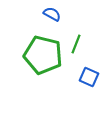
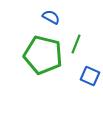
blue semicircle: moved 1 px left, 3 px down
blue square: moved 1 px right, 1 px up
